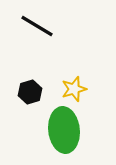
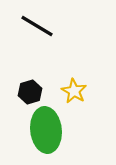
yellow star: moved 2 px down; rotated 25 degrees counterclockwise
green ellipse: moved 18 px left
